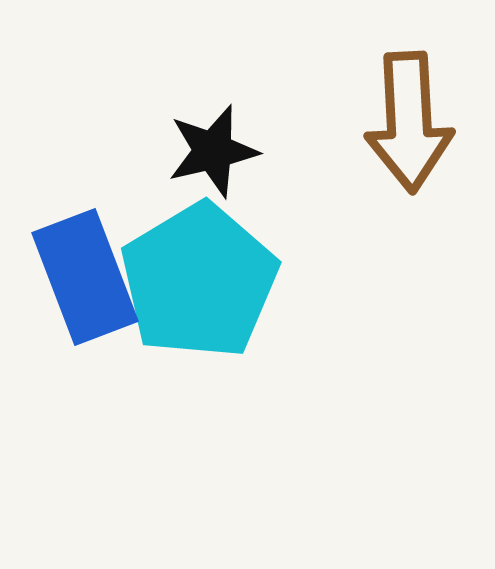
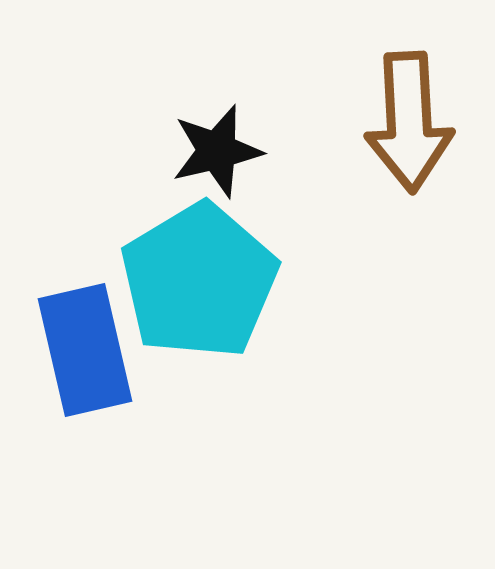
black star: moved 4 px right
blue rectangle: moved 73 px down; rotated 8 degrees clockwise
